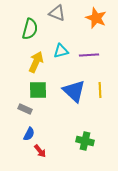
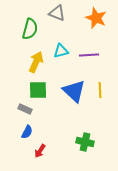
blue semicircle: moved 2 px left, 2 px up
green cross: moved 1 px down
red arrow: rotated 72 degrees clockwise
